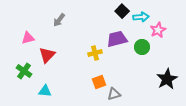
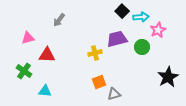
red triangle: rotated 48 degrees clockwise
black star: moved 1 px right, 2 px up
